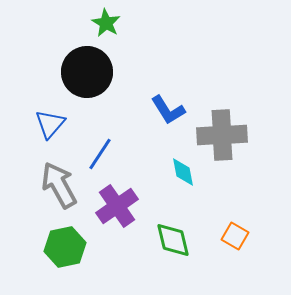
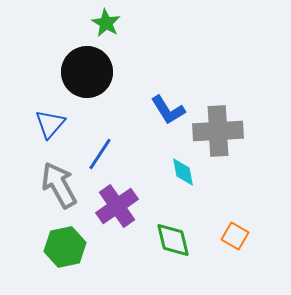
gray cross: moved 4 px left, 4 px up
